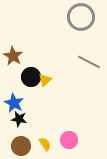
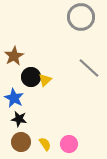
brown star: moved 1 px right; rotated 12 degrees clockwise
gray line: moved 6 px down; rotated 15 degrees clockwise
blue star: moved 5 px up
pink circle: moved 4 px down
brown circle: moved 4 px up
